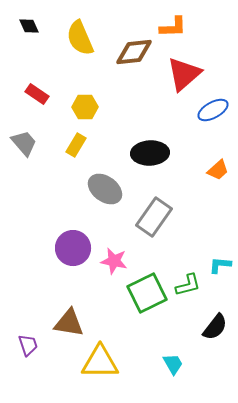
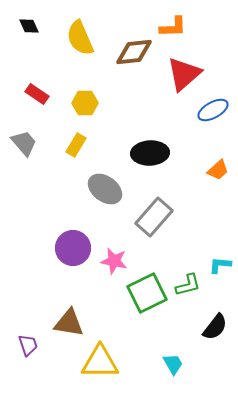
yellow hexagon: moved 4 px up
gray rectangle: rotated 6 degrees clockwise
